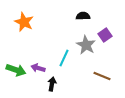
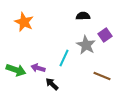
black arrow: rotated 56 degrees counterclockwise
